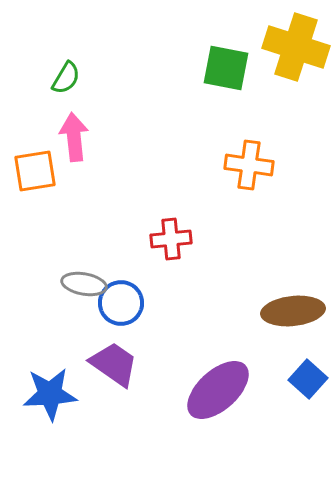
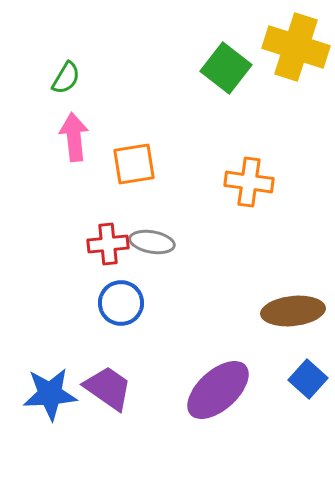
green square: rotated 27 degrees clockwise
orange cross: moved 17 px down
orange square: moved 99 px right, 7 px up
red cross: moved 63 px left, 5 px down
gray ellipse: moved 68 px right, 42 px up
purple trapezoid: moved 6 px left, 24 px down
